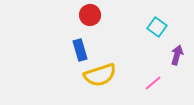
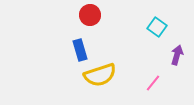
pink line: rotated 12 degrees counterclockwise
